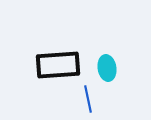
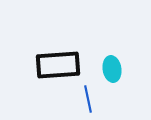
cyan ellipse: moved 5 px right, 1 px down
